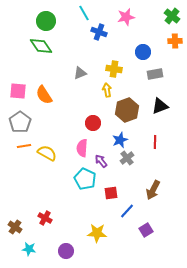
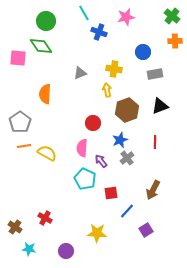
pink square: moved 33 px up
orange semicircle: moved 1 px right, 1 px up; rotated 36 degrees clockwise
